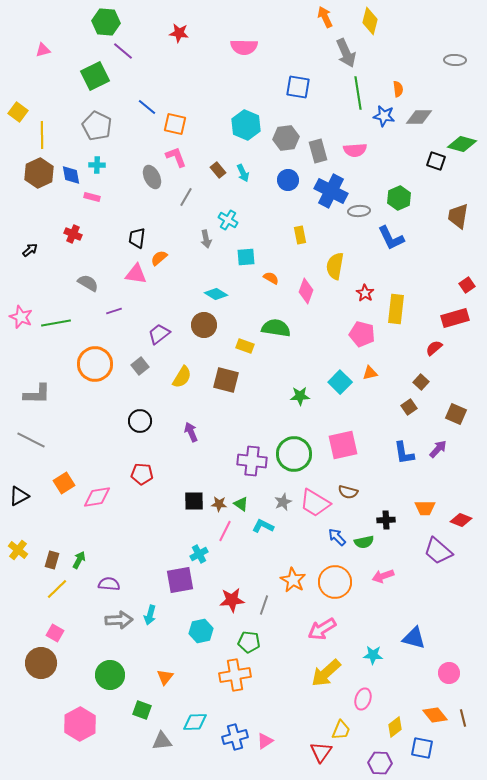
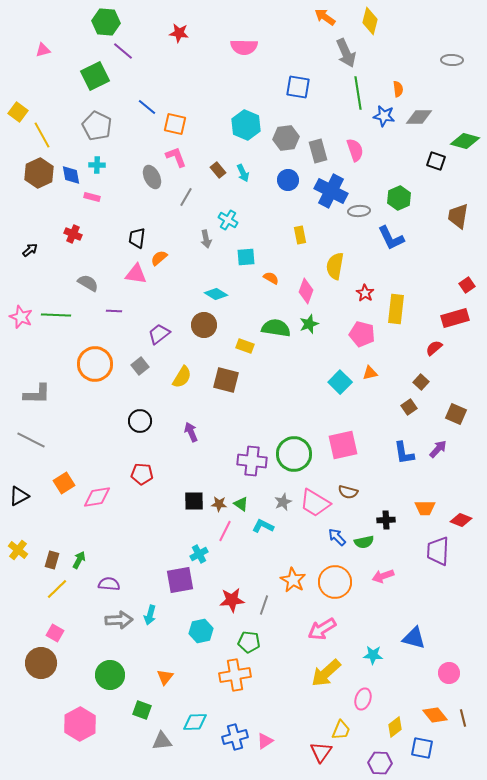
orange arrow at (325, 17): rotated 30 degrees counterclockwise
gray ellipse at (455, 60): moved 3 px left
yellow line at (42, 135): rotated 28 degrees counterclockwise
green diamond at (462, 144): moved 3 px right, 3 px up
pink semicircle at (355, 150): rotated 105 degrees counterclockwise
purple line at (114, 311): rotated 21 degrees clockwise
green line at (56, 323): moved 8 px up; rotated 12 degrees clockwise
green star at (300, 396): moved 9 px right, 72 px up; rotated 18 degrees counterclockwise
purple trapezoid at (438, 551): rotated 52 degrees clockwise
